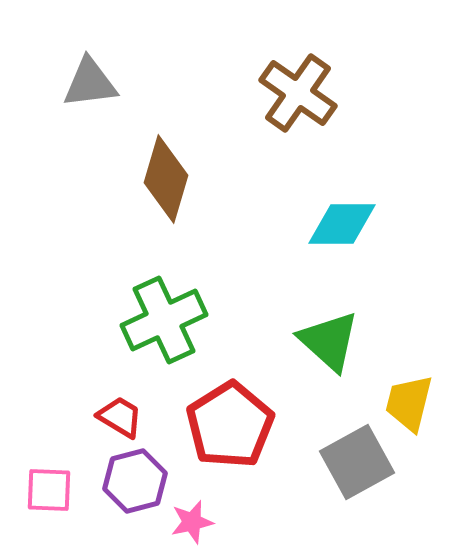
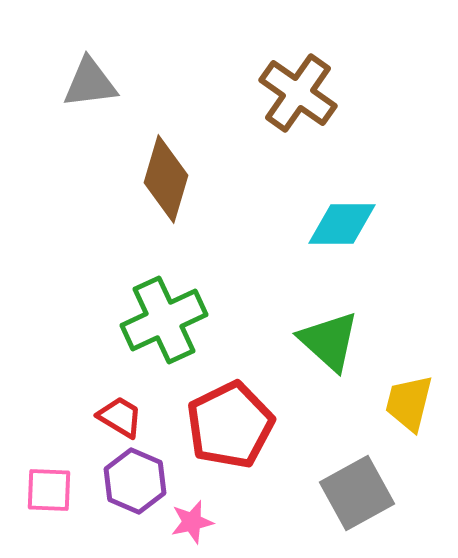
red pentagon: rotated 6 degrees clockwise
gray square: moved 31 px down
purple hexagon: rotated 22 degrees counterclockwise
